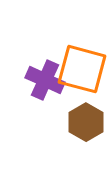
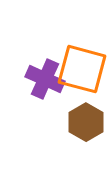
purple cross: moved 1 px up
